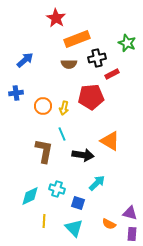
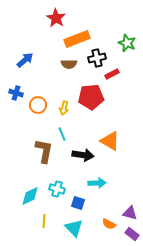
blue cross: rotated 24 degrees clockwise
orange circle: moved 5 px left, 1 px up
cyan arrow: rotated 42 degrees clockwise
purple rectangle: rotated 56 degrees counterclockwise
